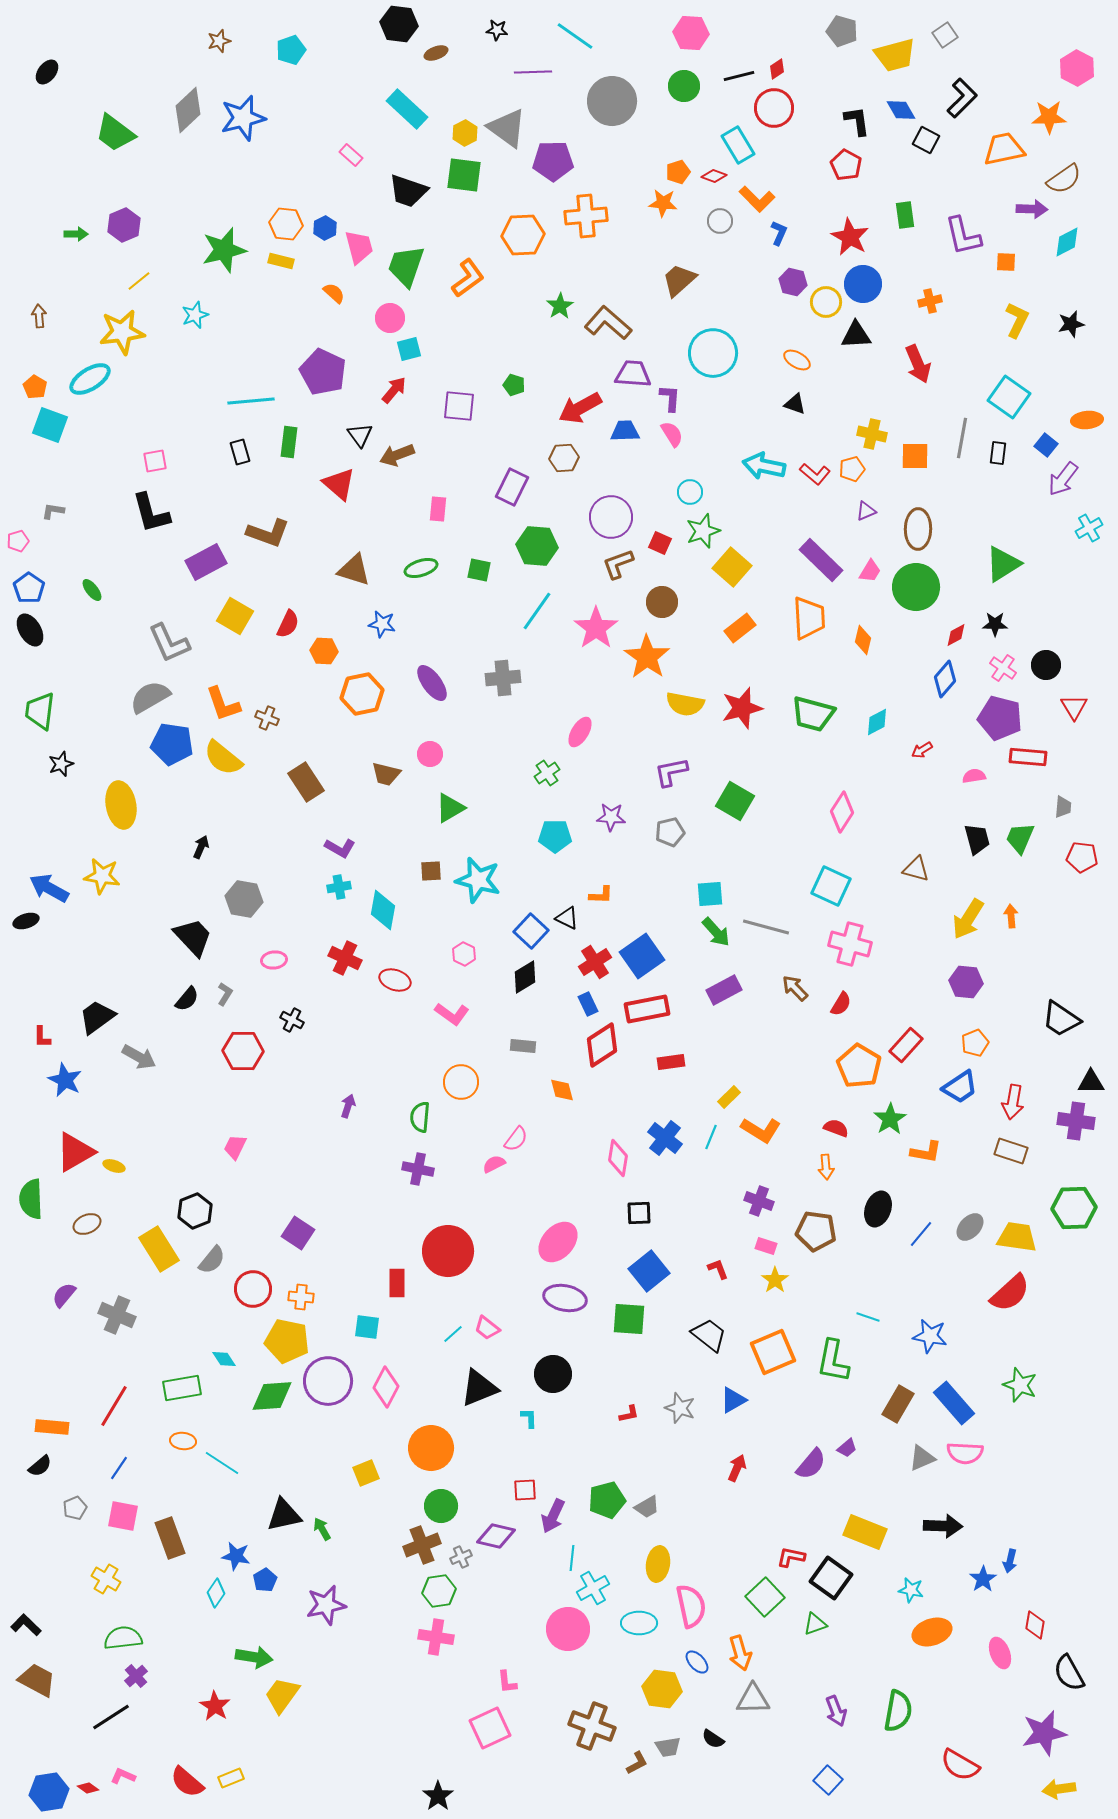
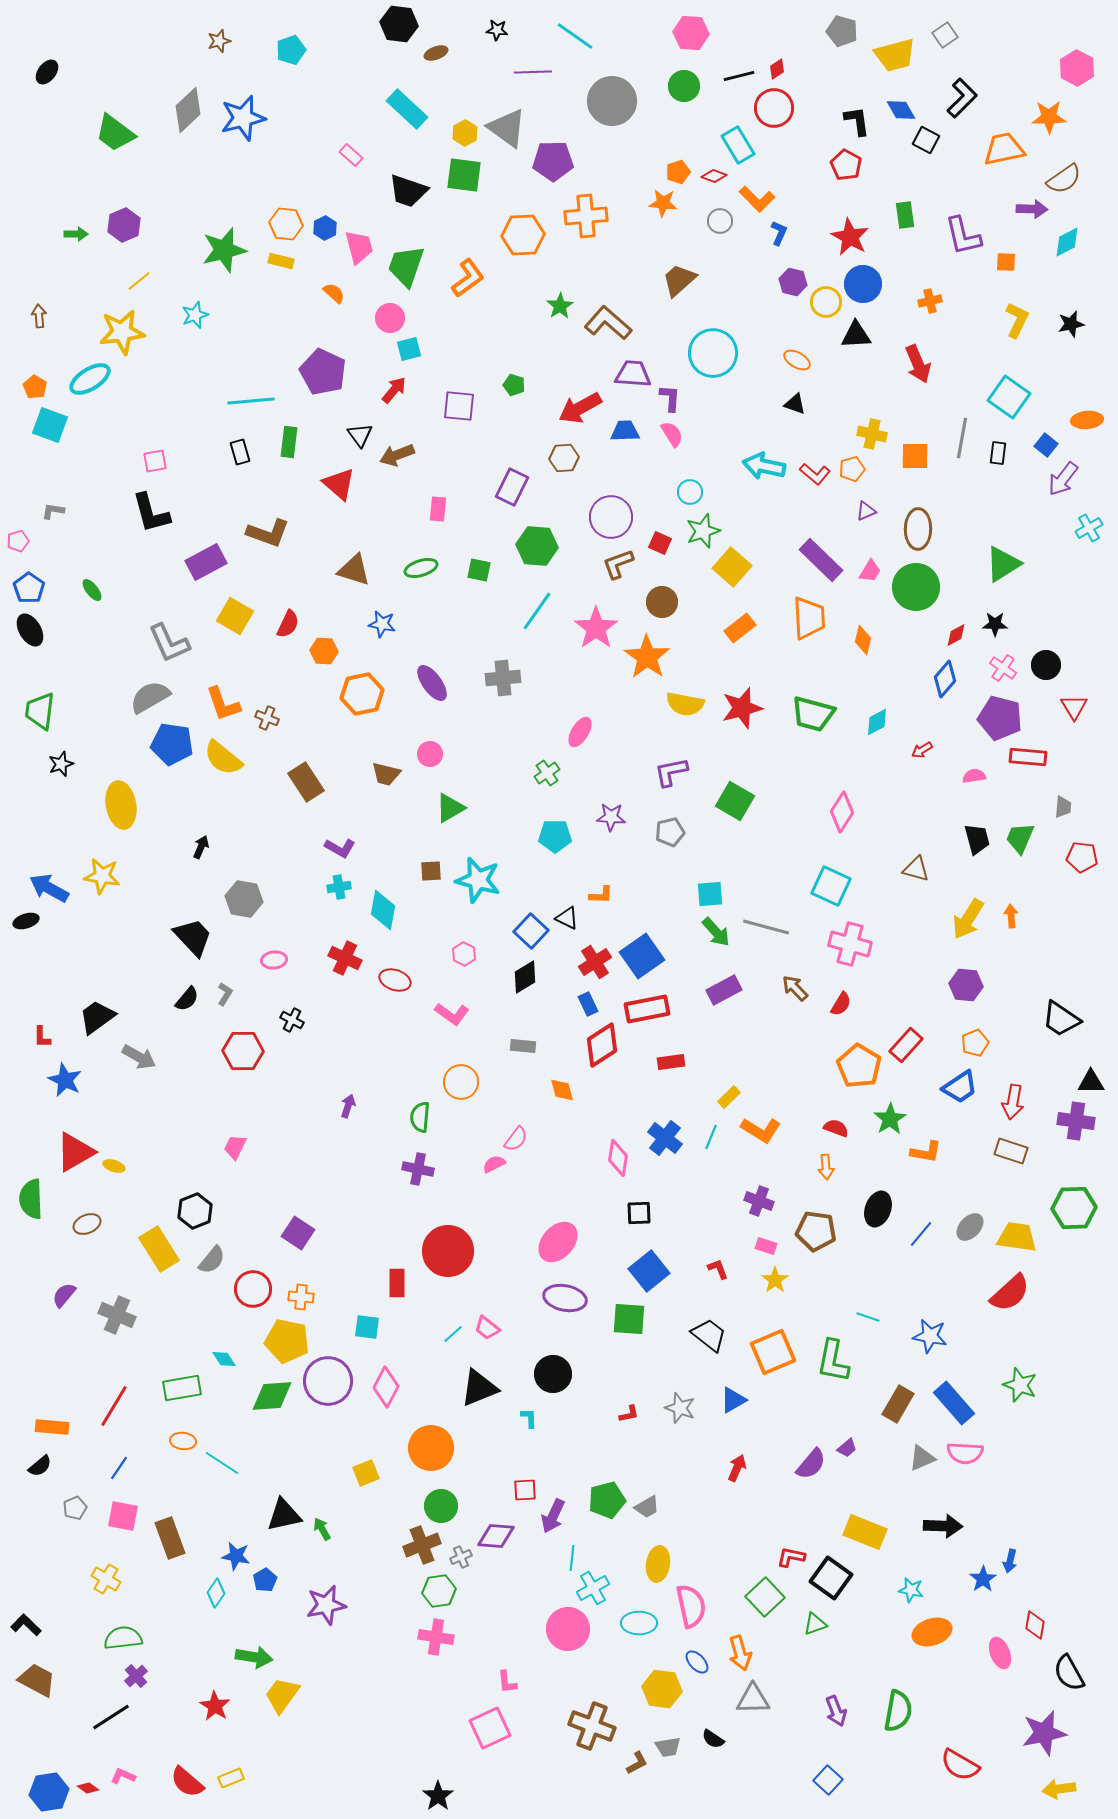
purple hexagon at (966, 982): moved 3 px down
purple diamond at (496, 1536): rotated 9 degrees counterclockwise
